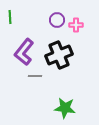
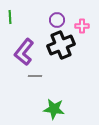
pink cross: moved 6 px right, 1 px down
black cross: moved 2 px right, 10 px up
green star: moved 11 px left, 1 px down
